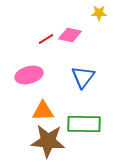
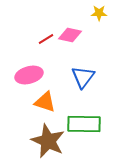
orange triangle: moved 2 px right, 9 px up; rotated 20 degrees clockwise
brown star: rotated 20 degrees clockwise
